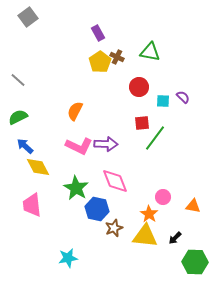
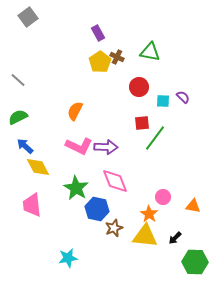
purple arrow: moved 3 px down
